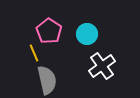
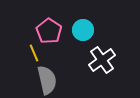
cyan circle: moved 4 px left, 4 px up
white cross: moved 6 px up
